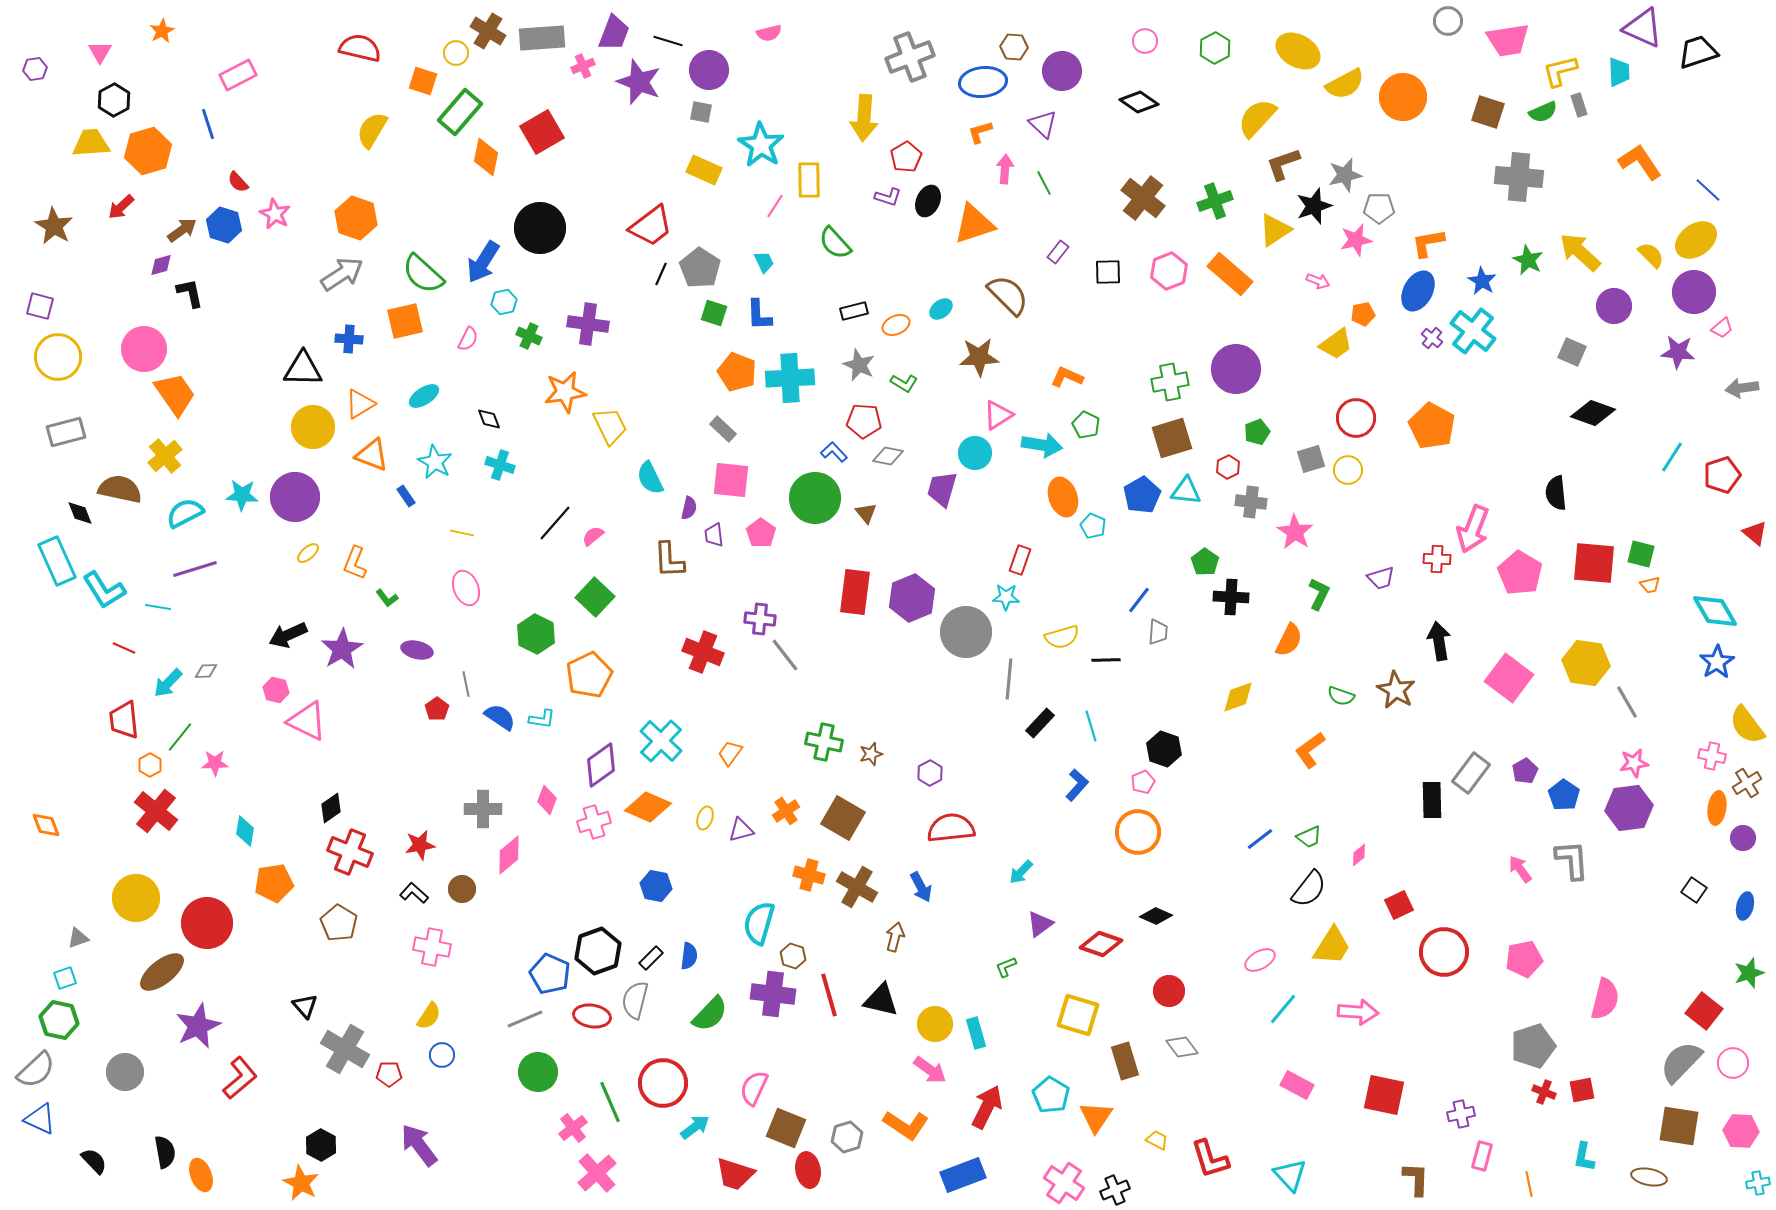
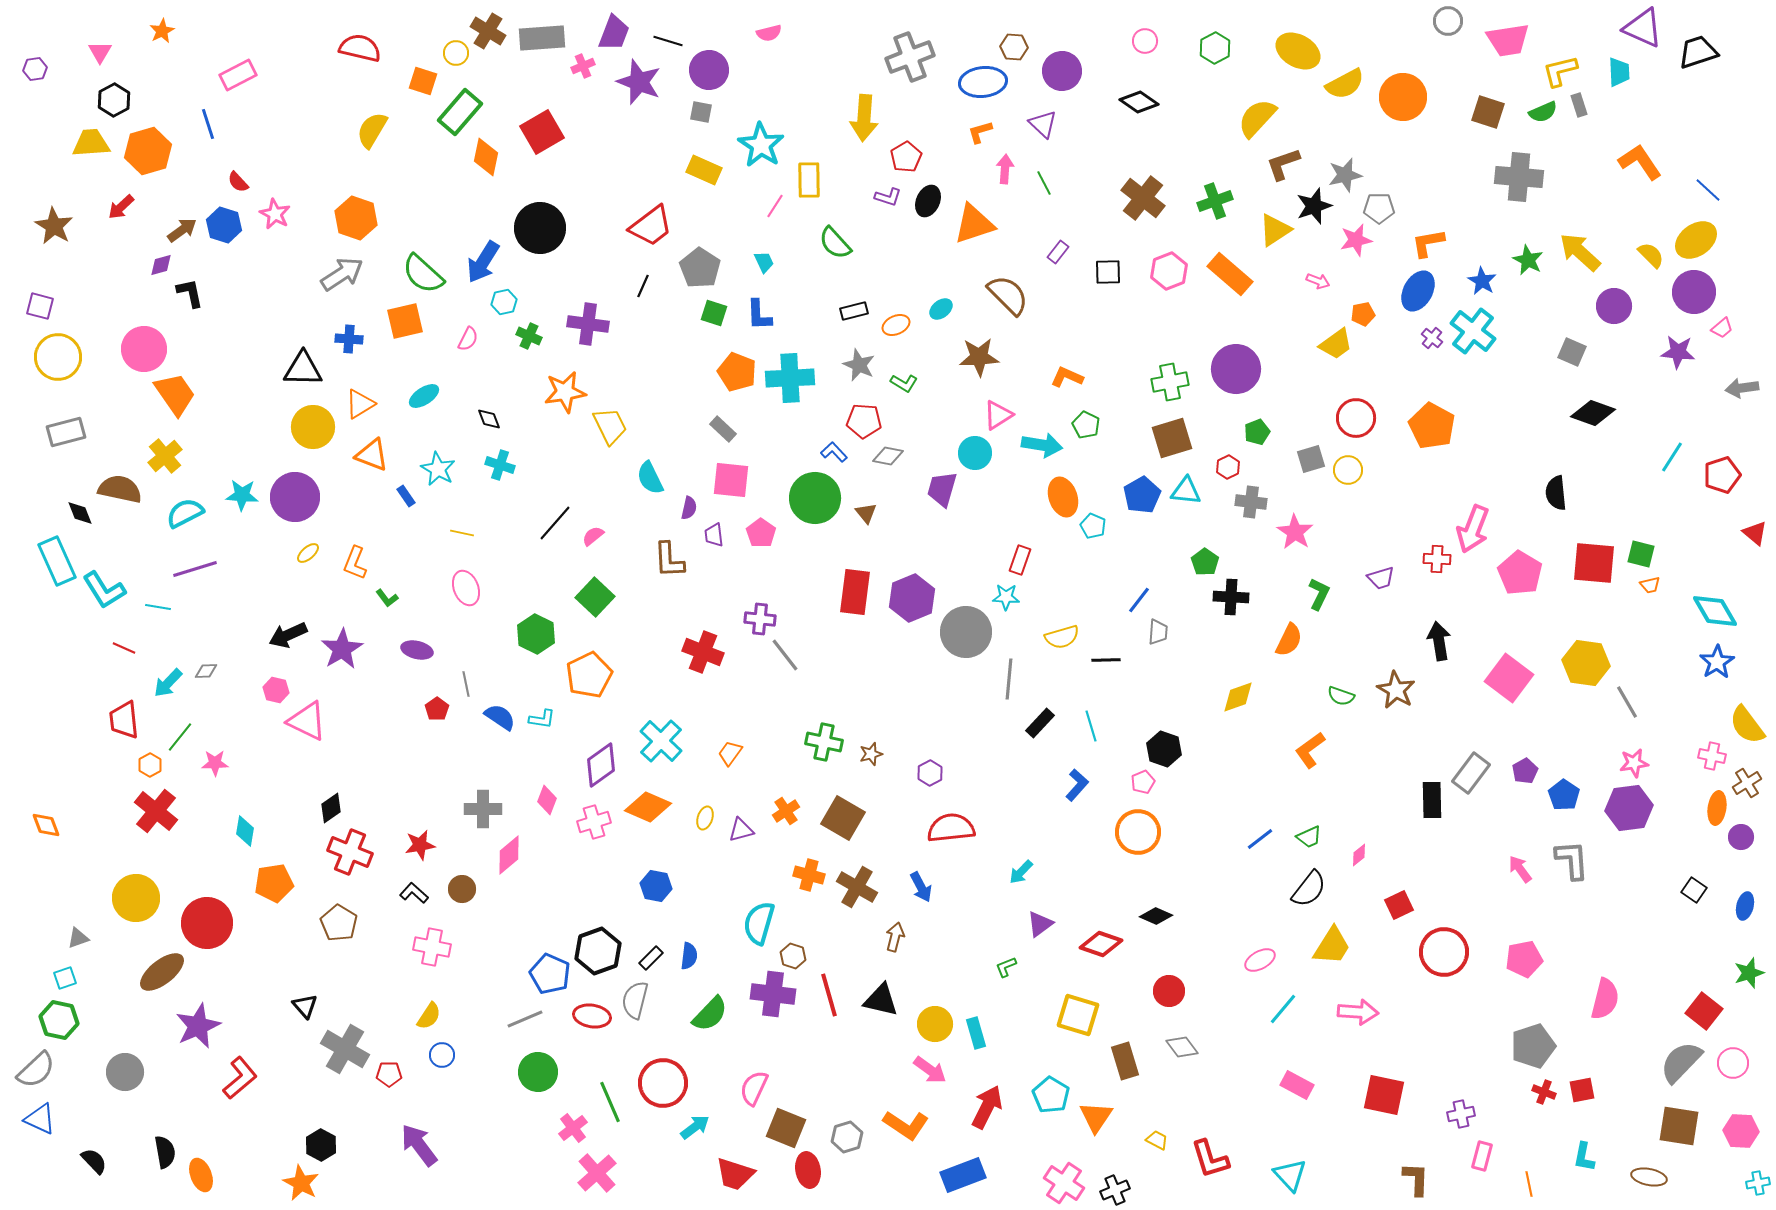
black line at (661, 274): moved 18 px left, 12 px down
cyan star at (435, 462): moved 3 px right, 7 px down
purple circle at (1743, 838): moved 2 px left, 1 px up
